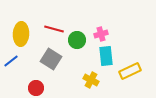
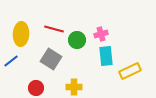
yellow cross: moved 17 px left, 7 px down; rotated 28 degrees counterclockwise
